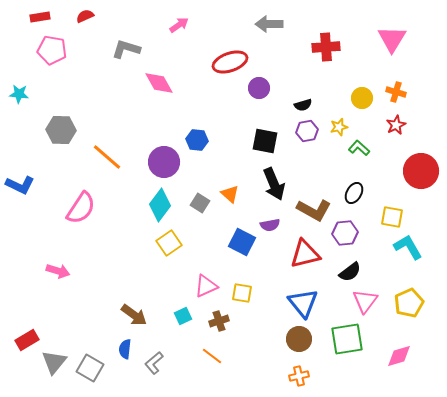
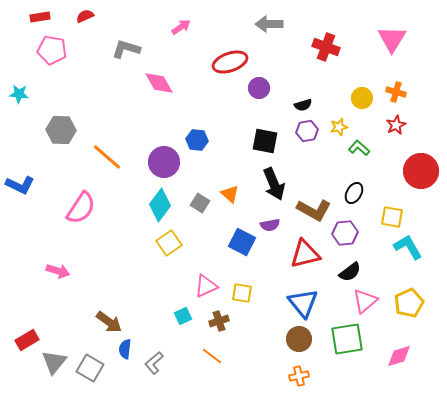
pink arrow at (179, 25): moved 2 px right, 2 px down
red cross at (326, 47): rotated 24 degrees clockwise
pink triangle at (365, 301): rotated 12 degrees clockwise
brown arrow at (134, 315): moved 25 px left, 7 px down
